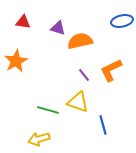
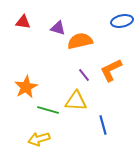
orange star: moved 10 px right, 26 px down
yellow triangle: moved 2 px left, 1 px up; rotated 15 degrees counterclockwise
